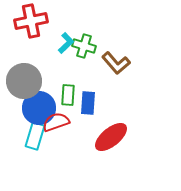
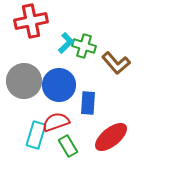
green rectangle: moved 51 px down; rotated 35 degrees counterclockwise
blue circle: moved 20 px right, 23 px up
cyan rectangle: moved 1 px right, 1 px up
